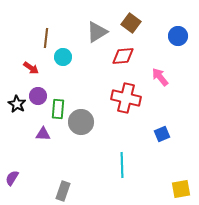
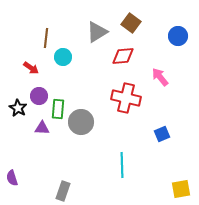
purple circle: moved 1 px right
black star: moved 1 px right, 4 px down
purple triangle: moved 1 px left, 6 px up
purple semicircle: rotated 49 degrees counterclockwise
